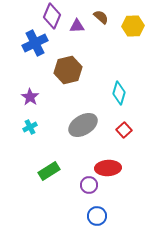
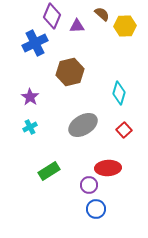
brown semicircle: moved 1 px right, 3 px up
yellow hexagon: moved 8 px left
brown hexagon: moved 2 px right, 2 px down
blue circle: moved 1 px left, 7 px up
